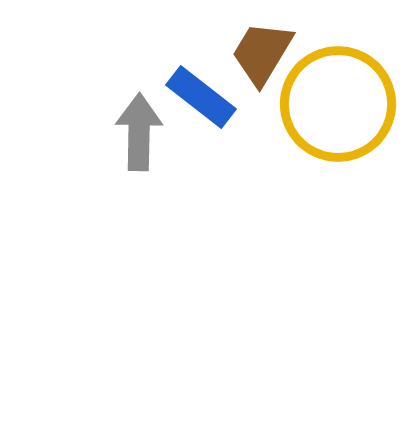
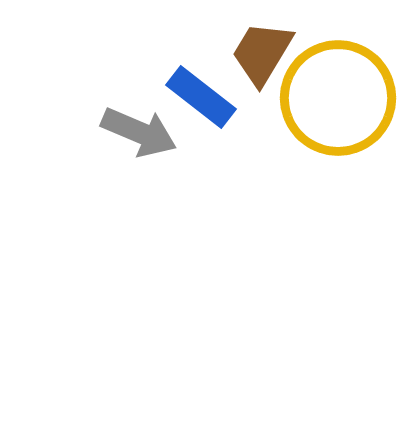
yellow circle: moved 6 px up
gray arrow: rotated 112 degrees clockwise
